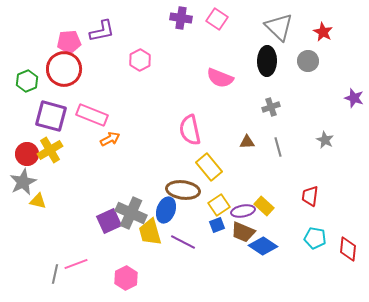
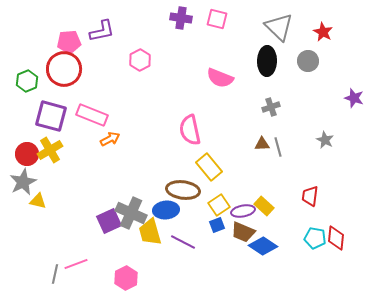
pink square at (217, 19): rotated 20 degrees counterclockwise
brown triangle at (247, 142): moved 15 px right, 2 px down
blue ellipse at (166, 210): rotated 65 degrees clockwise
red diamond at (348, 249): moved 12 px left, 11 px up
